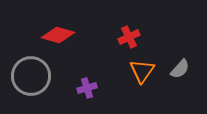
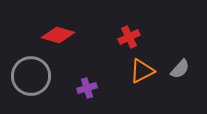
orange triangle: rotated 28 degrees clockwise
